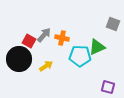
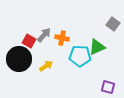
gray square: rotated 16 degrees clockwise
